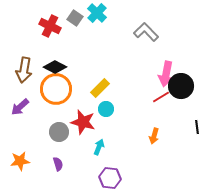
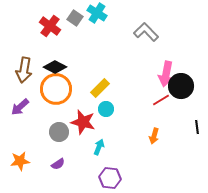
cyan cross: rotated 12 degrees counterclockwise
red cross: rotated 10 degrees clockwise
red line: moved 3 px down
purple semicircle: rotated 72 degrees clockwise
